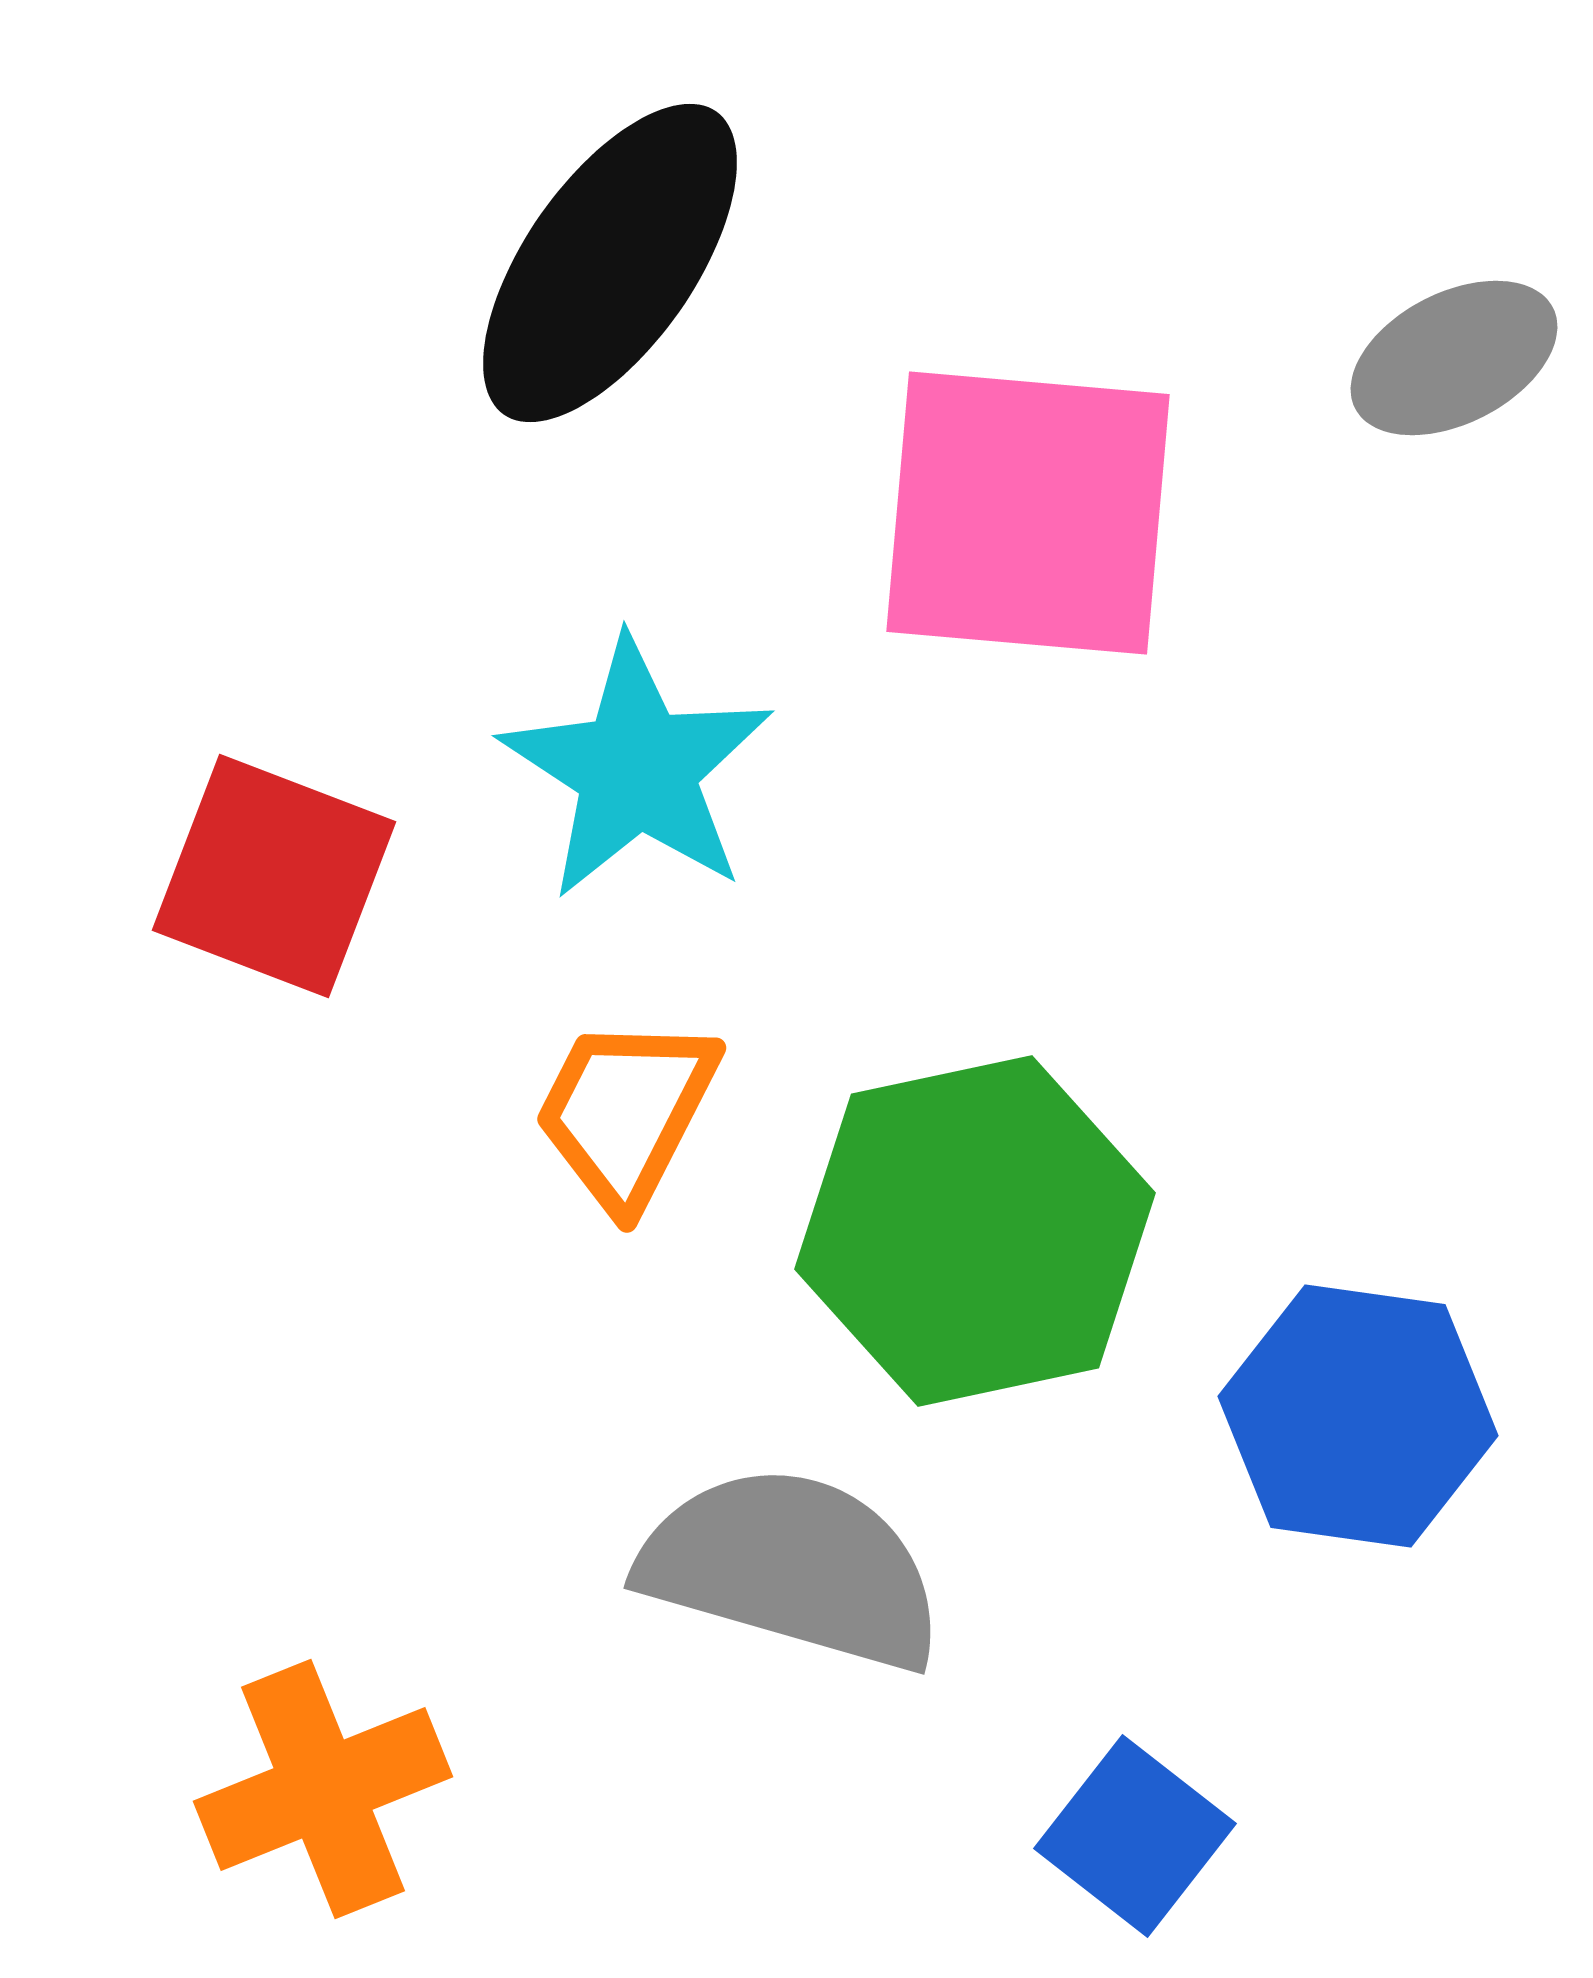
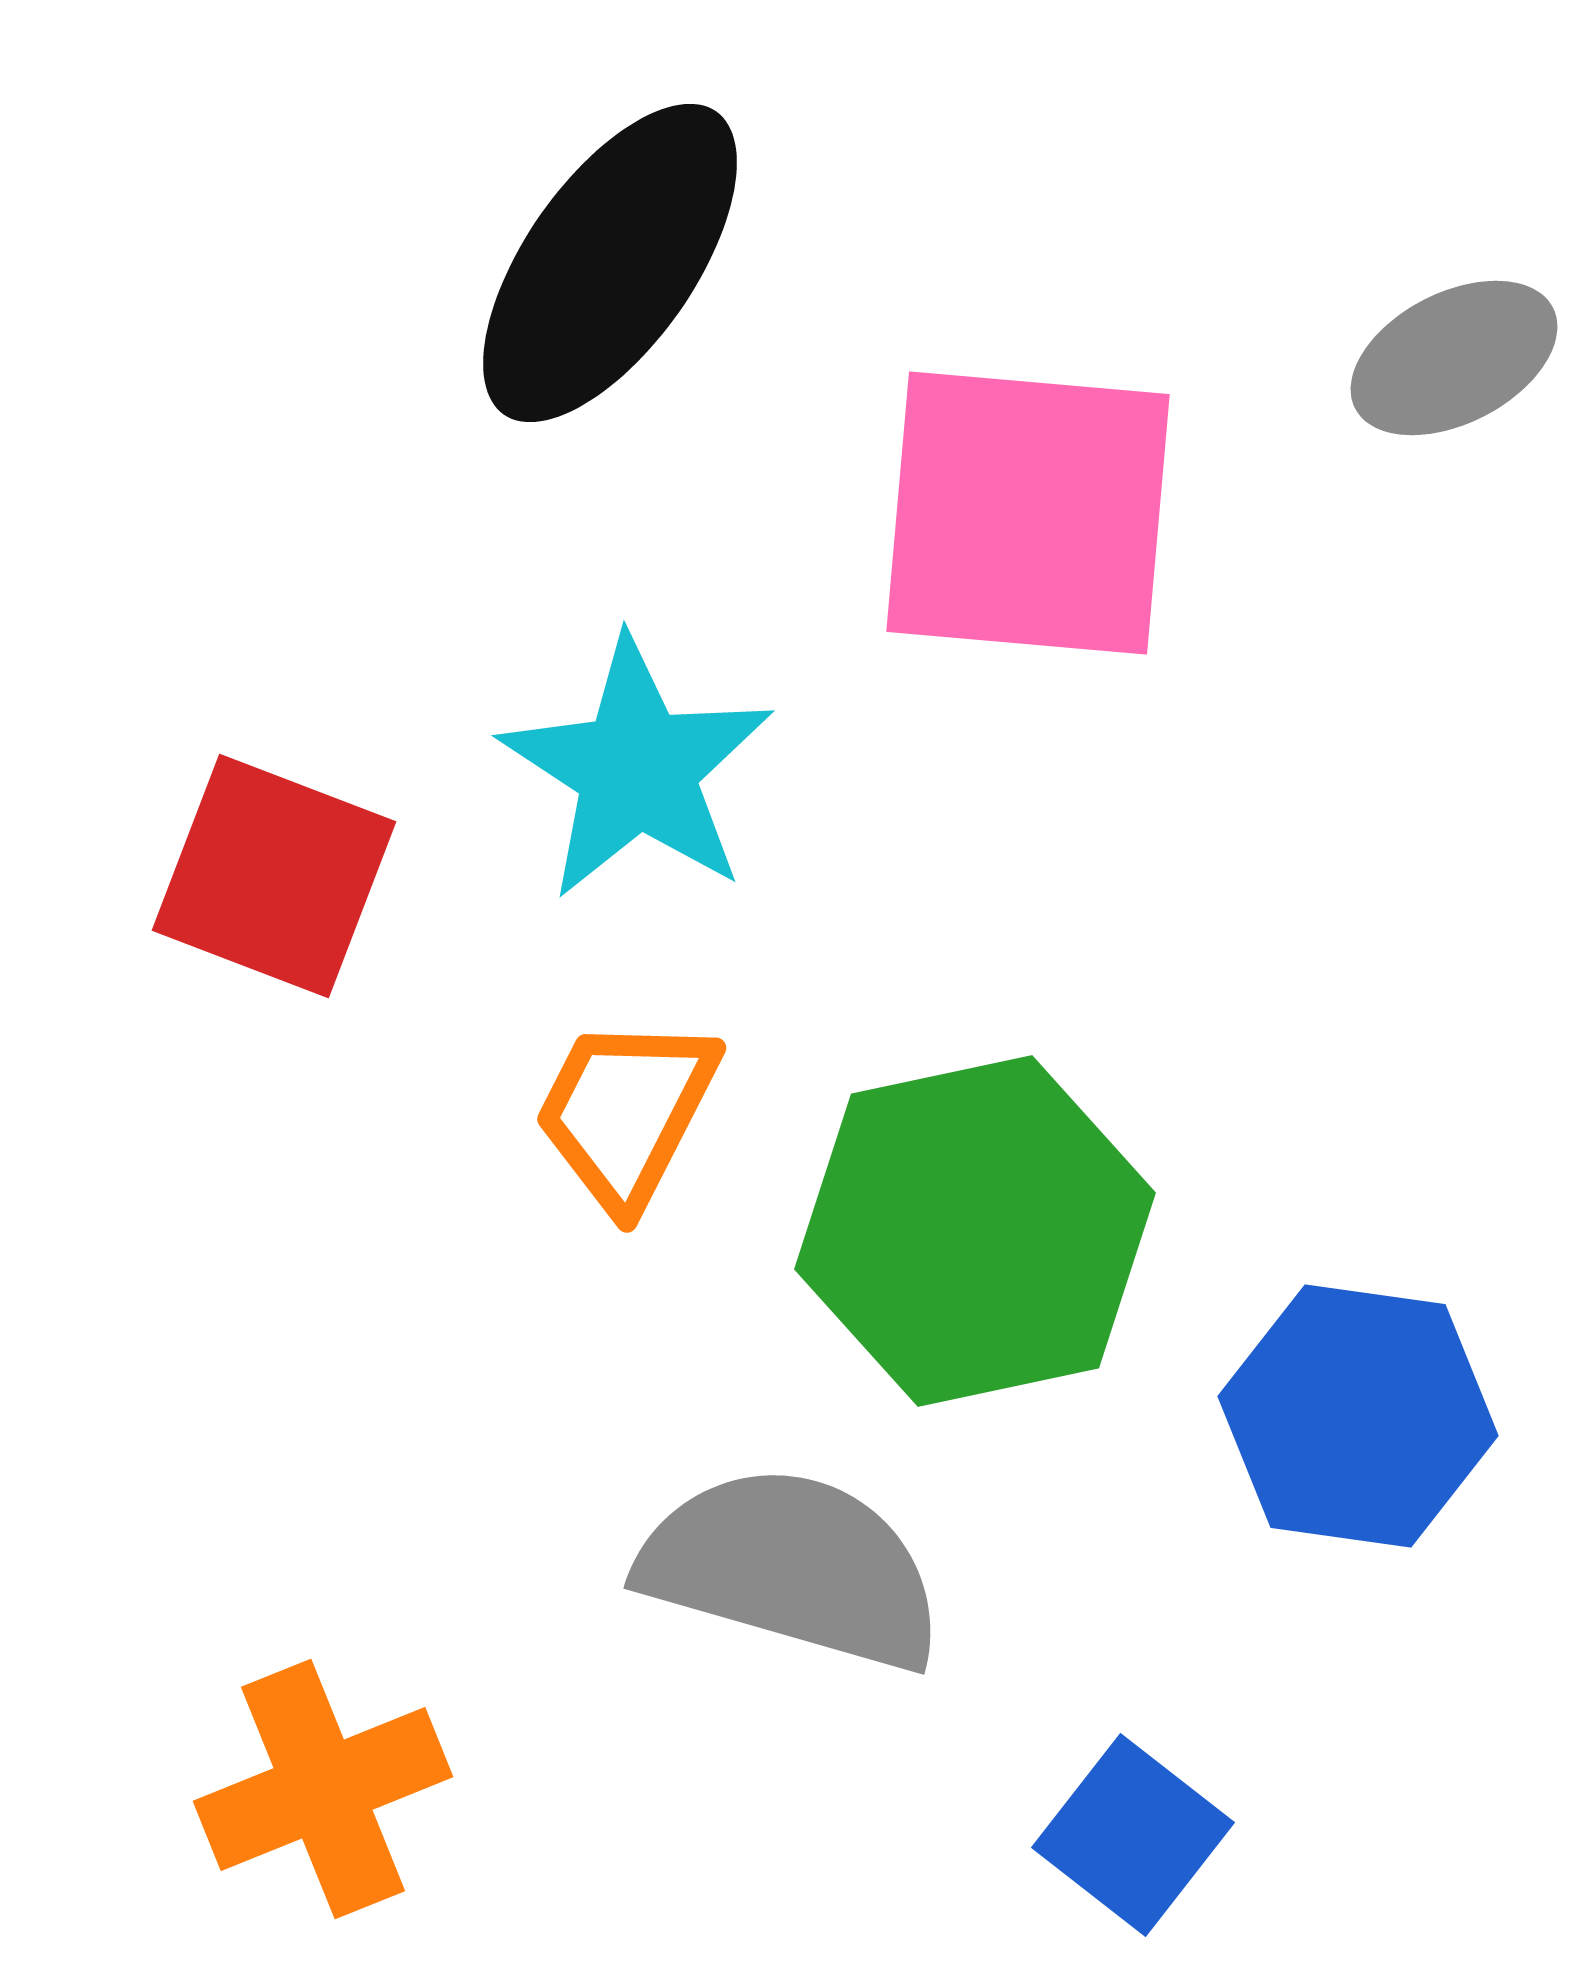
blue square: moved 2 px left, 1 px up
